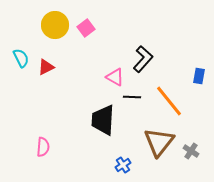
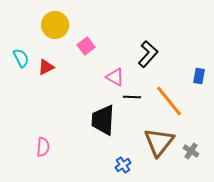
pink square: moved 18 px down
black L-shape: moved 5 px right, 5 px up
